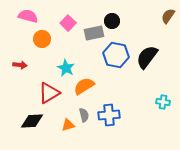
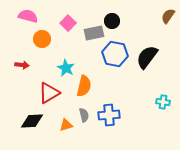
blue hexagon: moved 1 px left, 1 px up
red arrow: moved 2 px right
orange semicircle: rotated 135 degrees clockwise
orange triangle: moved 2 px left
